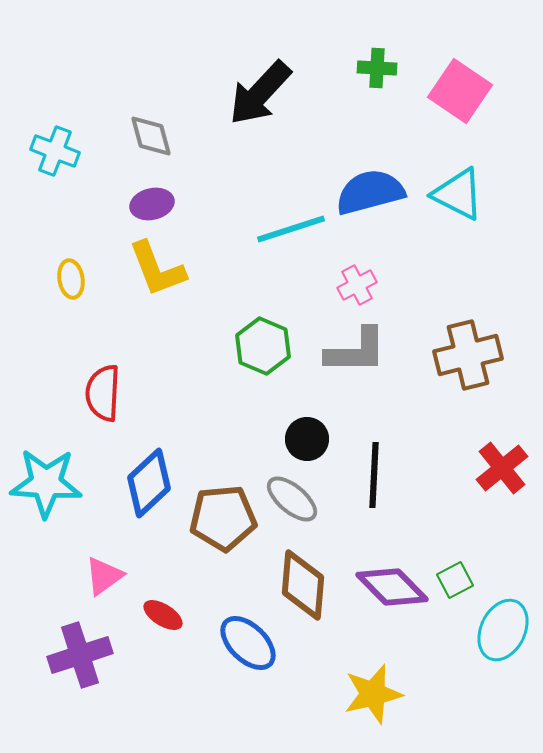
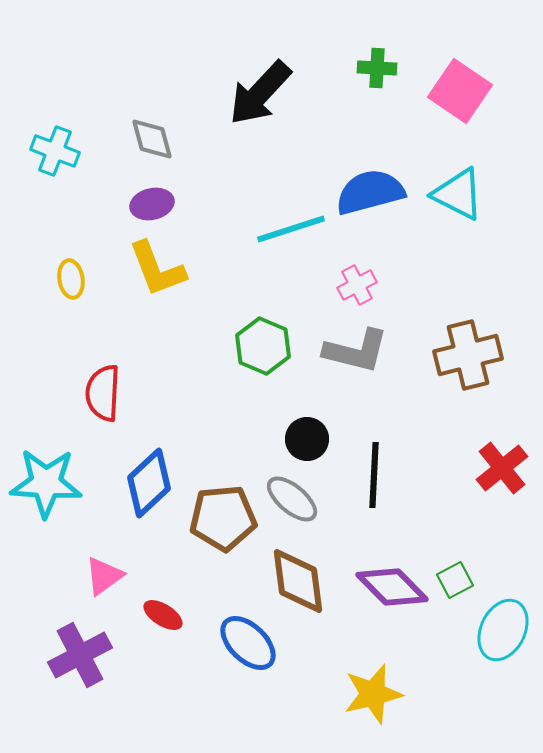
gray diamond: moved 1 px right, 3 px down
gray L-shape: rotated 14 degrees clockwise
brown diamond: moved 5 px left, 4 px up; rotated 12 degrees counterclockwise
purple cross: rotated 10 degrees counterclockwise
